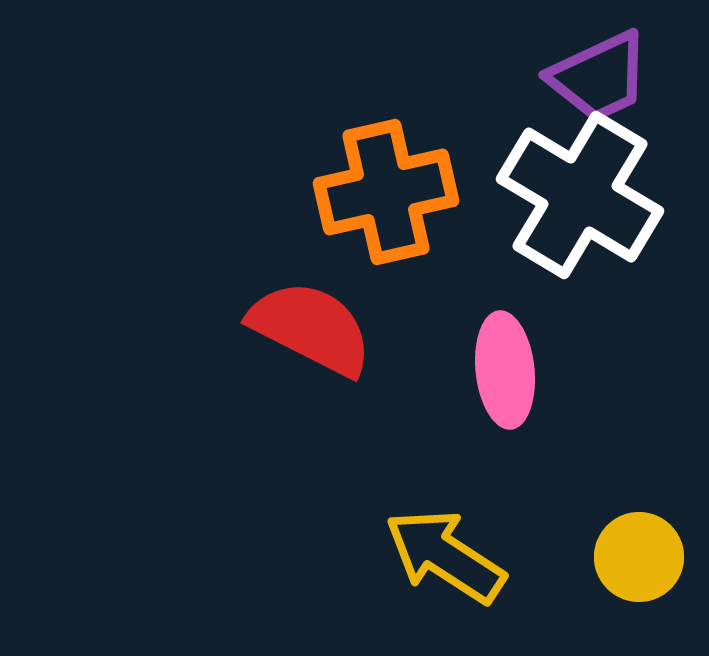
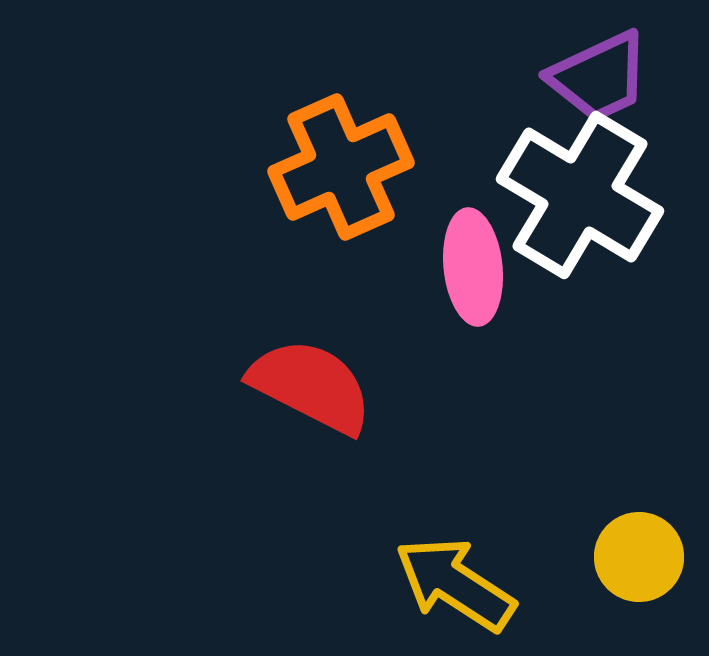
orange cross: moved 45 px left, 25 px up; rotated 11 degrees counterclockwise
red semicircle: moved 58 px down
pink ellipse: moved 32 px left, 103 px up
yellow arrow: moved 10 px right, 28 px down
